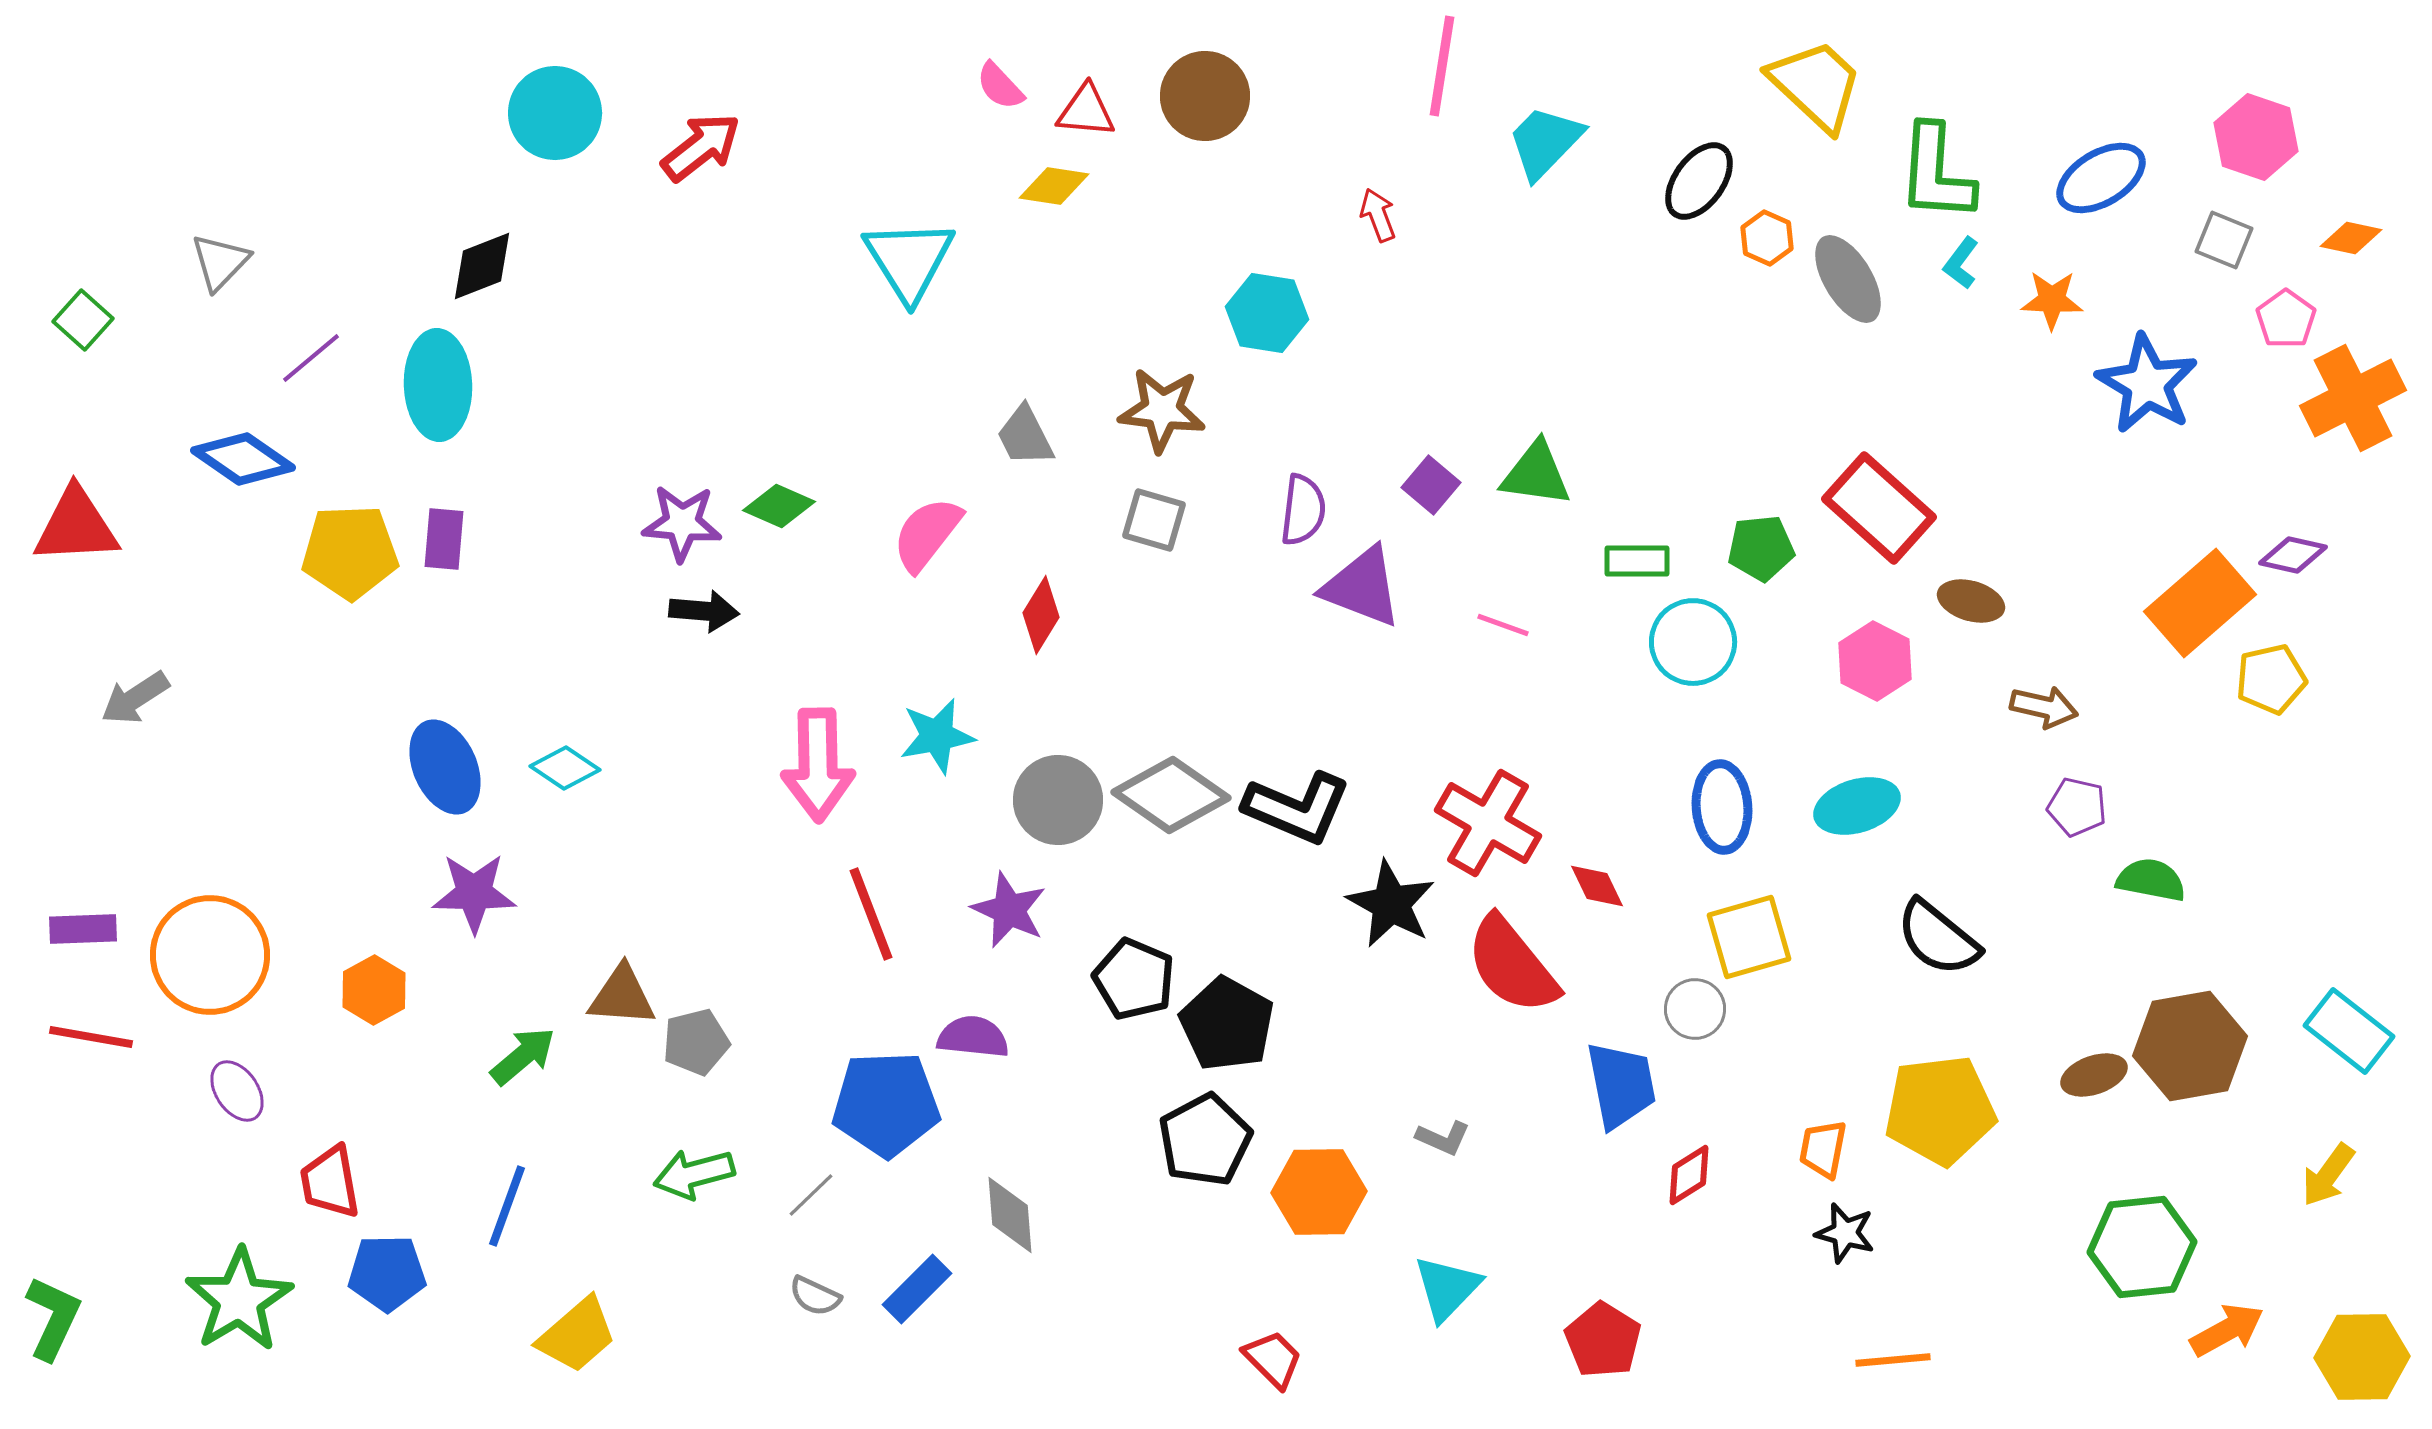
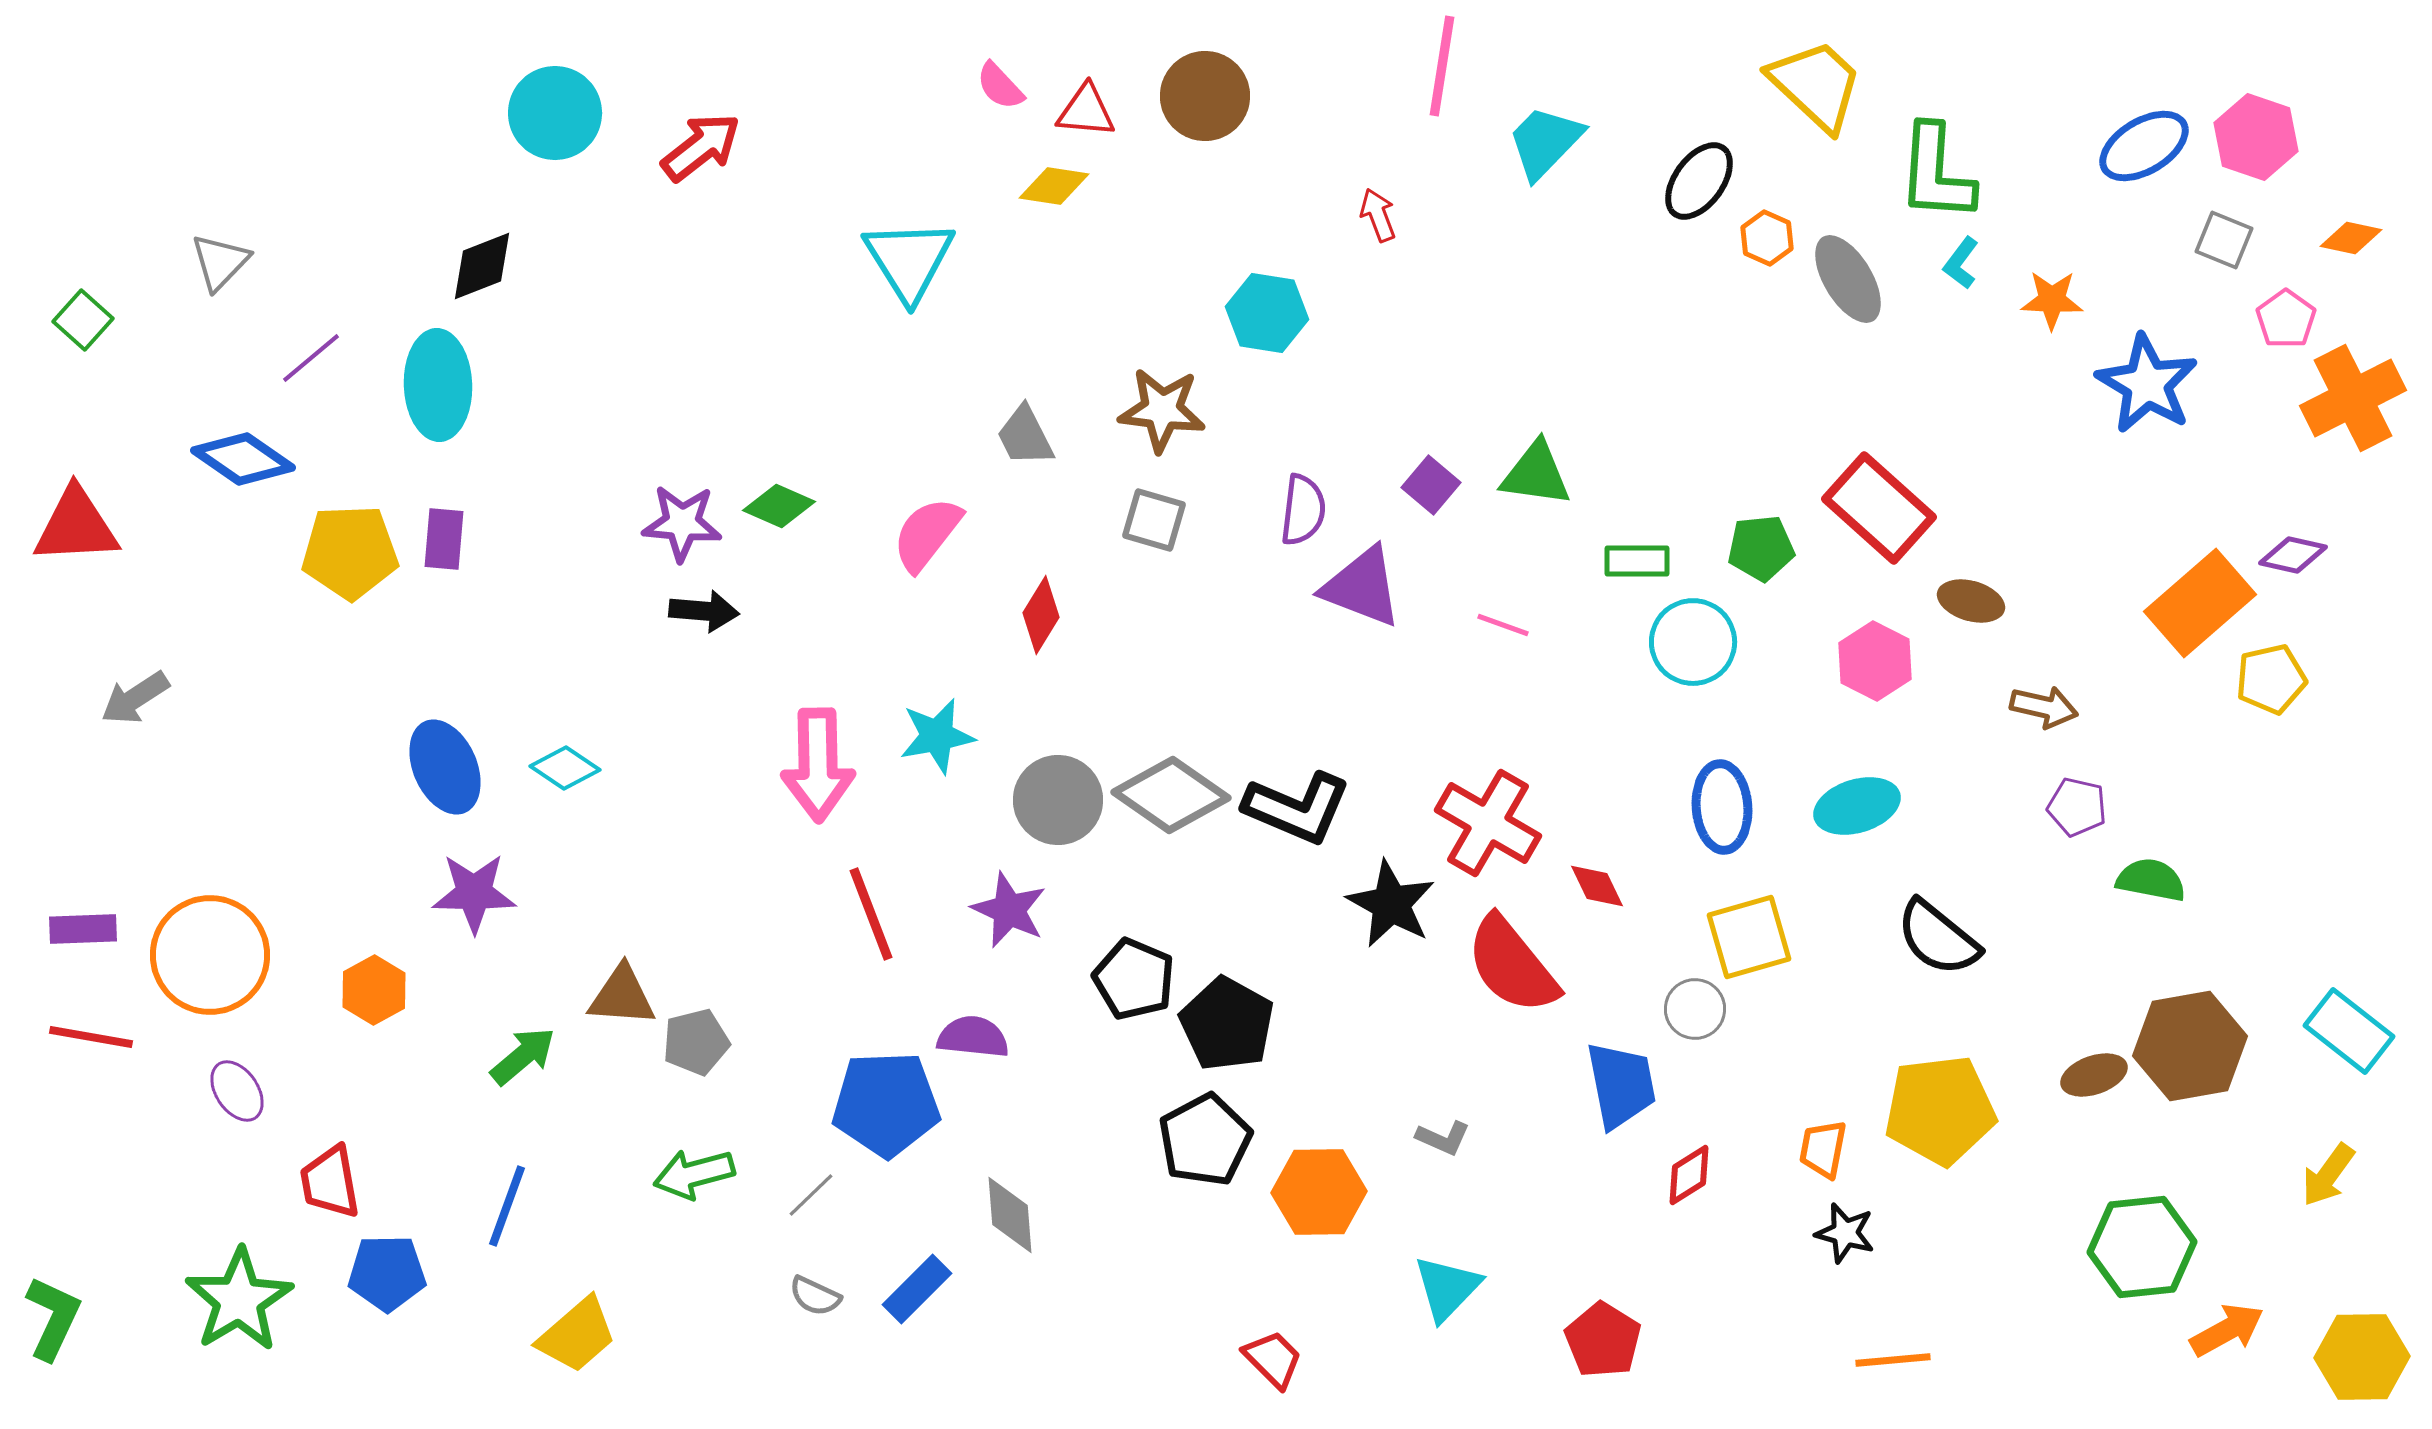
blue ellipse at (2101, 178): moved 43 px right, 32 px up
